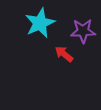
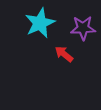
purple star: moved 3 px up
